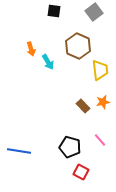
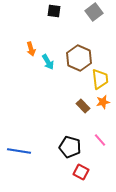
brown hexagon: moved 1 px right, 12 px down
yellow trapezoid: moved 9 px down
